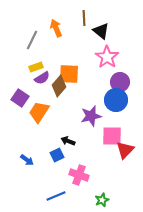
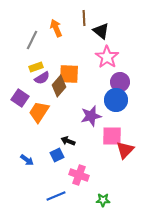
green star: moved 1 px right; rotated 24 degrees clockwise
